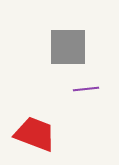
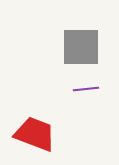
gray square: moved 13 px right
